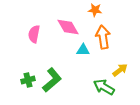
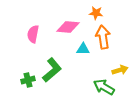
orange star: moved 1 px right, 3 px down
pink diamond: rotated 55 degrees counterclockwise
pink semicircle: moved 1 px left
cyan triangle: moved 1 px up
yellow arrow: rotated 21 degrees clockwise
green L-shape: moved 10 px up
